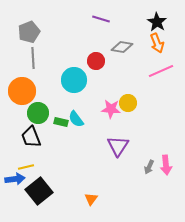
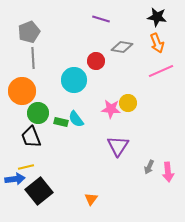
black star: moved 5 px up; rotated 24 degrees counterclockwise
pink arrow: moved 2 px right, 7 px down
